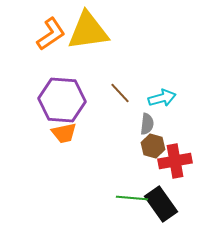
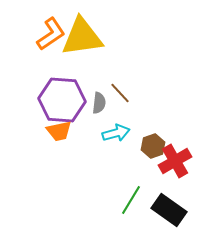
yellow triangle: moved 6 px left, 6 px down
cyan arrow: moved 46 px left, 35 px down
gray semicircle: moved 48 px left, 21 px up
orange trapezoid: moved 5 px left, 2 px up
brown hexagon: rotated 25 degrees clockwise
red cross: rotated 20 degrees counterclockwise
green line: moved 1 px left, 2 px down; rotated 64 degrees counterclockwise
black rectangle: moved 8 px right, 6 px down; rotated 20 degrees counterclockwise
